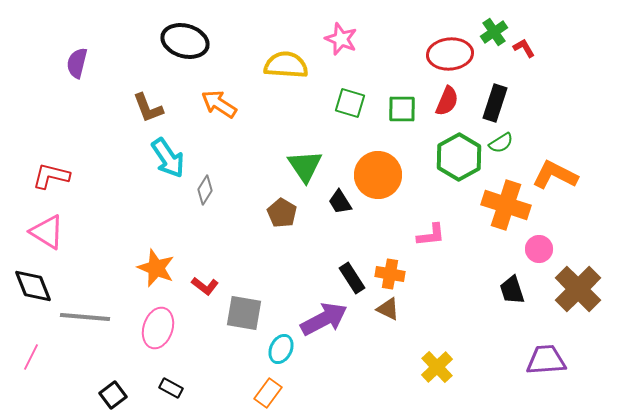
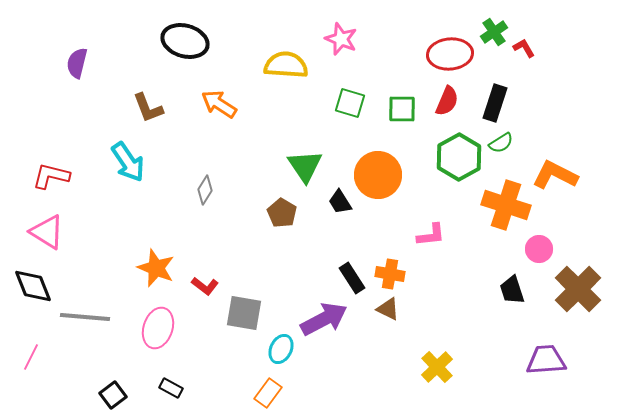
cyan arrow at (168, 158): moved 40 px left, 4 px down
